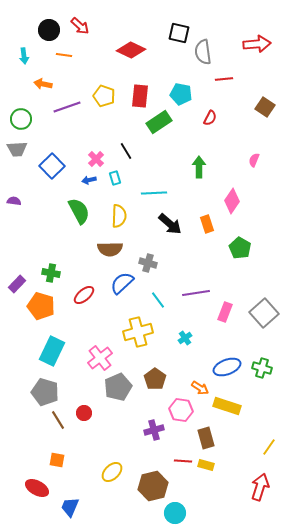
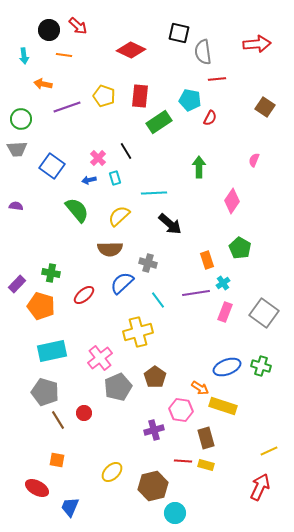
red arrow at (80, 26): moved 2 px left
red line at (224, 79): moved 7 px left
cyan pentagon at (181, 94): moved 9 px right, 6 px down
pink cross at (96, 159): moved 2 px right, 1 px up
blue square at (52, 166): rotated 10 degrees counterclockwise
purple semicircle at (14, 201): moved 2 px right, 5 px down
green semicircle at (79, 211): moved 2 px left, 1 px up; rotated 12 degrees counterclockwise
yellow semicircle at (119, 216): rotated 135 degrees counterclockwise
orange rectangle at (207, 224): moved 36 px down
gray square at (264, 313): rotated 12 degrees counterclockwise
cyan cross at (185, 338): moved 38 px right, 55 px up
cyan rectangle at (52, 351): rotated 52 degrees clockwise
green cross at (262, 368): moved 1 px left, 2 px up
brown pentagon at (155, 379): moved 2 px up
yellow rectangle at (227, 406): moved 4 px left
yellow line at (269, 447): moved 4 px down; rotated 30 degrees clockwise
red arrow at (260, 487): rotated 8 degrees clockwise
